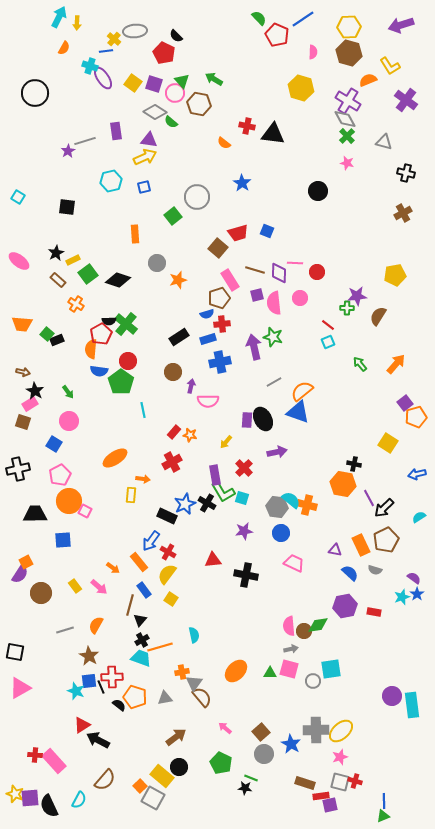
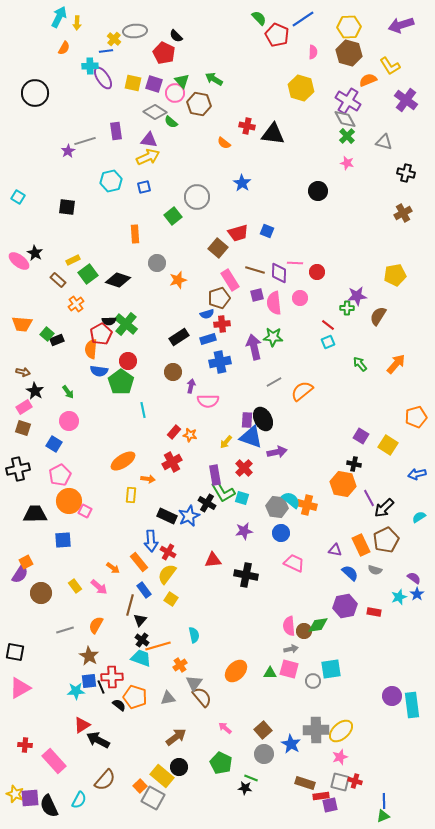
cyan cross at (90, 66): rotated 21 degrees counterclockwise
yellow square at (133, 83): rotated 24 degrees counterclockwise
yellow arrow at (145, 157): moved 3 px right
black star at (56, 253): moved 21 px left; rotated 14 degrees counterclockwise
orange cross at (76, 304): rotated 21 degrees clockwise
green star at (273, 337): rotated 12 degrees counterclockwise
purple square at (405, 403): moved 44 px left, 33 px down; rotated 21 degrees counterclockwise
pink rectangle at (30, 404): moved 6 px left, 3 px down
blue triangle at (298, 412): moved 47 px left, 25 px down
brown square at (23, 422): moved 6 px down
yellow square at (388, 443): moved 2 px down
orange ellipse at (115, 458): moved 8 px right, 3 px down
orange arrow at (143, 479): moved 5 px right
blue star at (185, 504): moved 4 px right, 12 px down
blue arrow at (151, 541): rotated 40 degrees counterclockwise
cyan star at (402, 597): moved 3 px left
black cross at (142, 640): rotated 24 degrees counterclockwise
orange line at (160, 647): moved 2 px left, 1 px up
orange cross at (182, 672): moved 2 px left, 7 px up; rotated 24 degrees counterclockwise
cyan star at (76, 691): rotated 24 degrees counterclockwise
gray triangle at (165, 698): moved 3 px right
brown square at (261, 732): moved 2 px right, 2 px up
red cross at (35, 755): moved 10 px left, 10 px up
